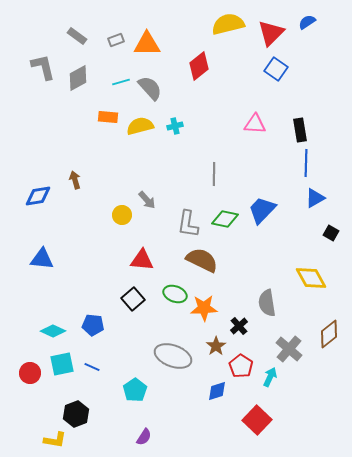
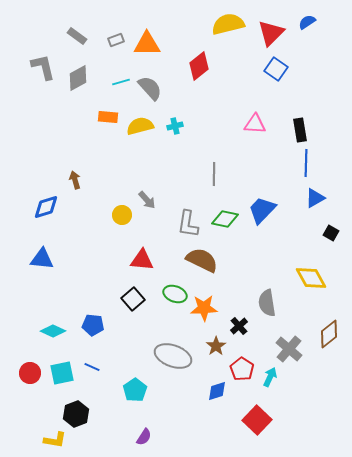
blue diamond at (38, 196): moved 8 px right, 11 px down; rotated 8 degrees counterclockwise
cyan square at (62, 364): moved 9 px down
red pentagon at (241, 366): moved 1 px right, 3 px down
